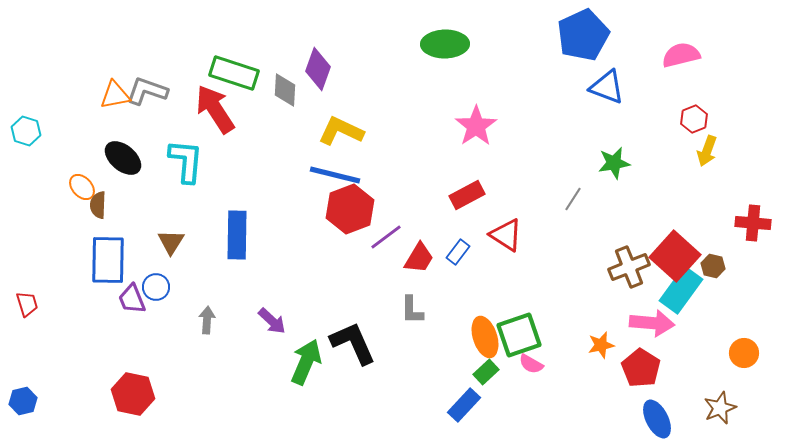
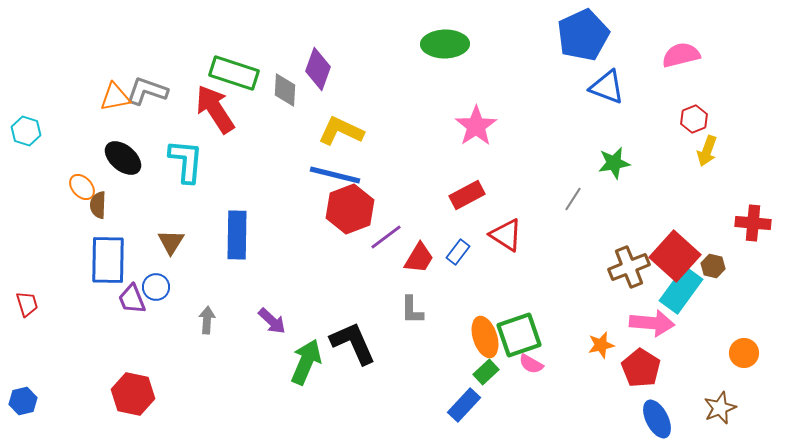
orange triangle at (115, 95): moved 2 px down
